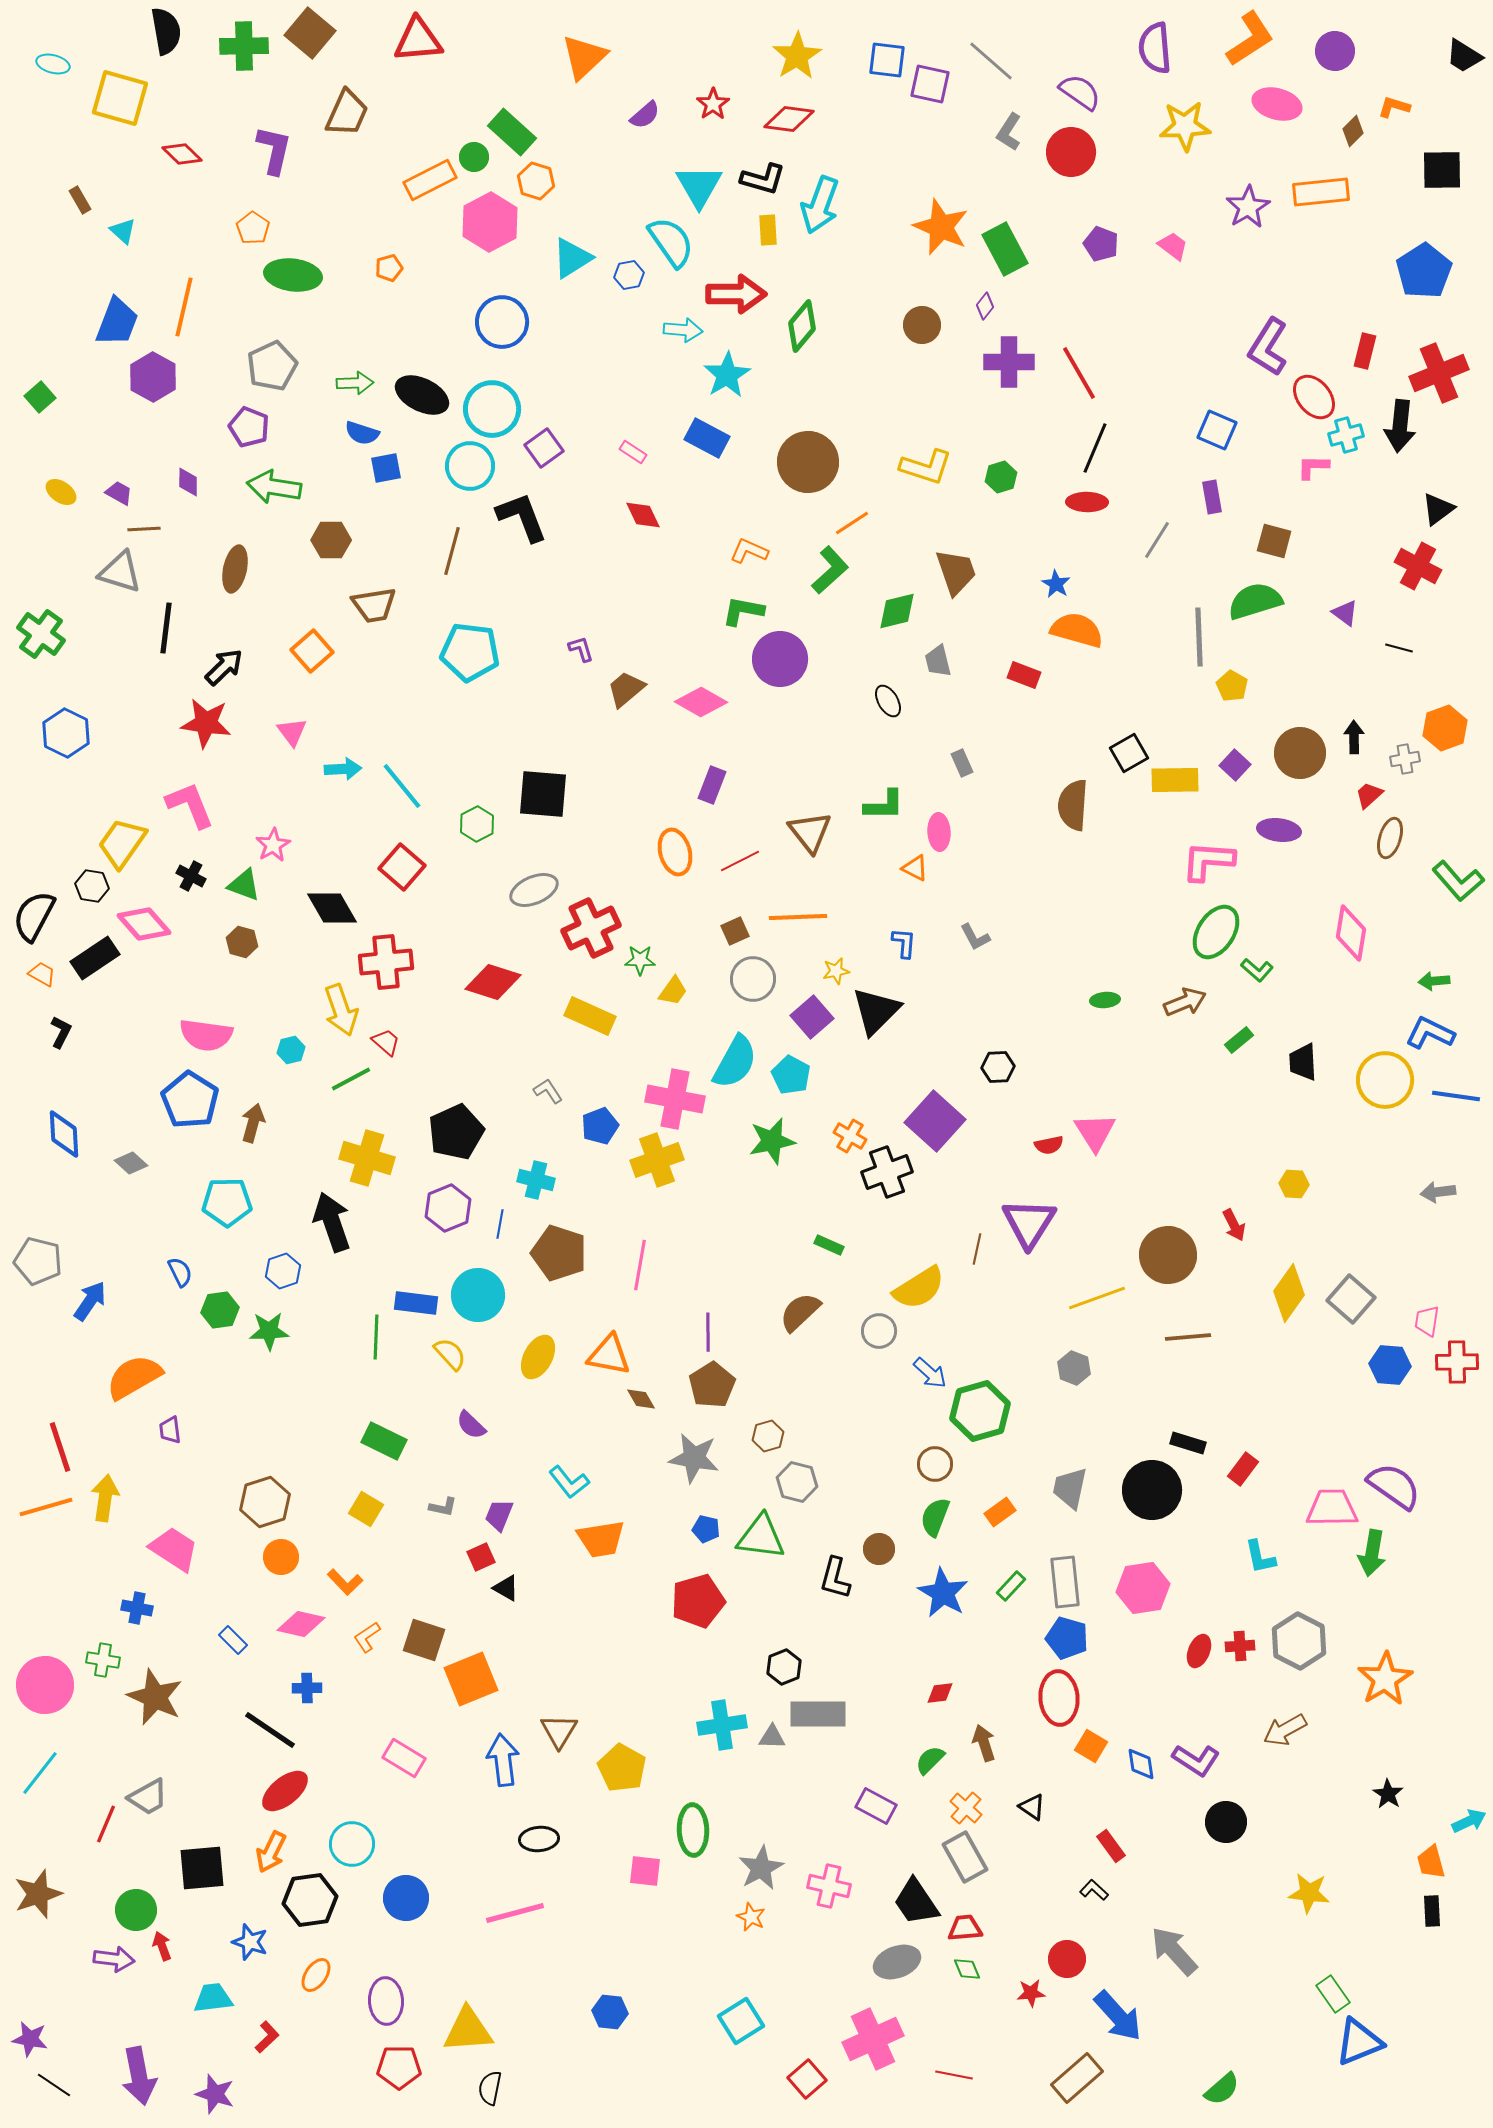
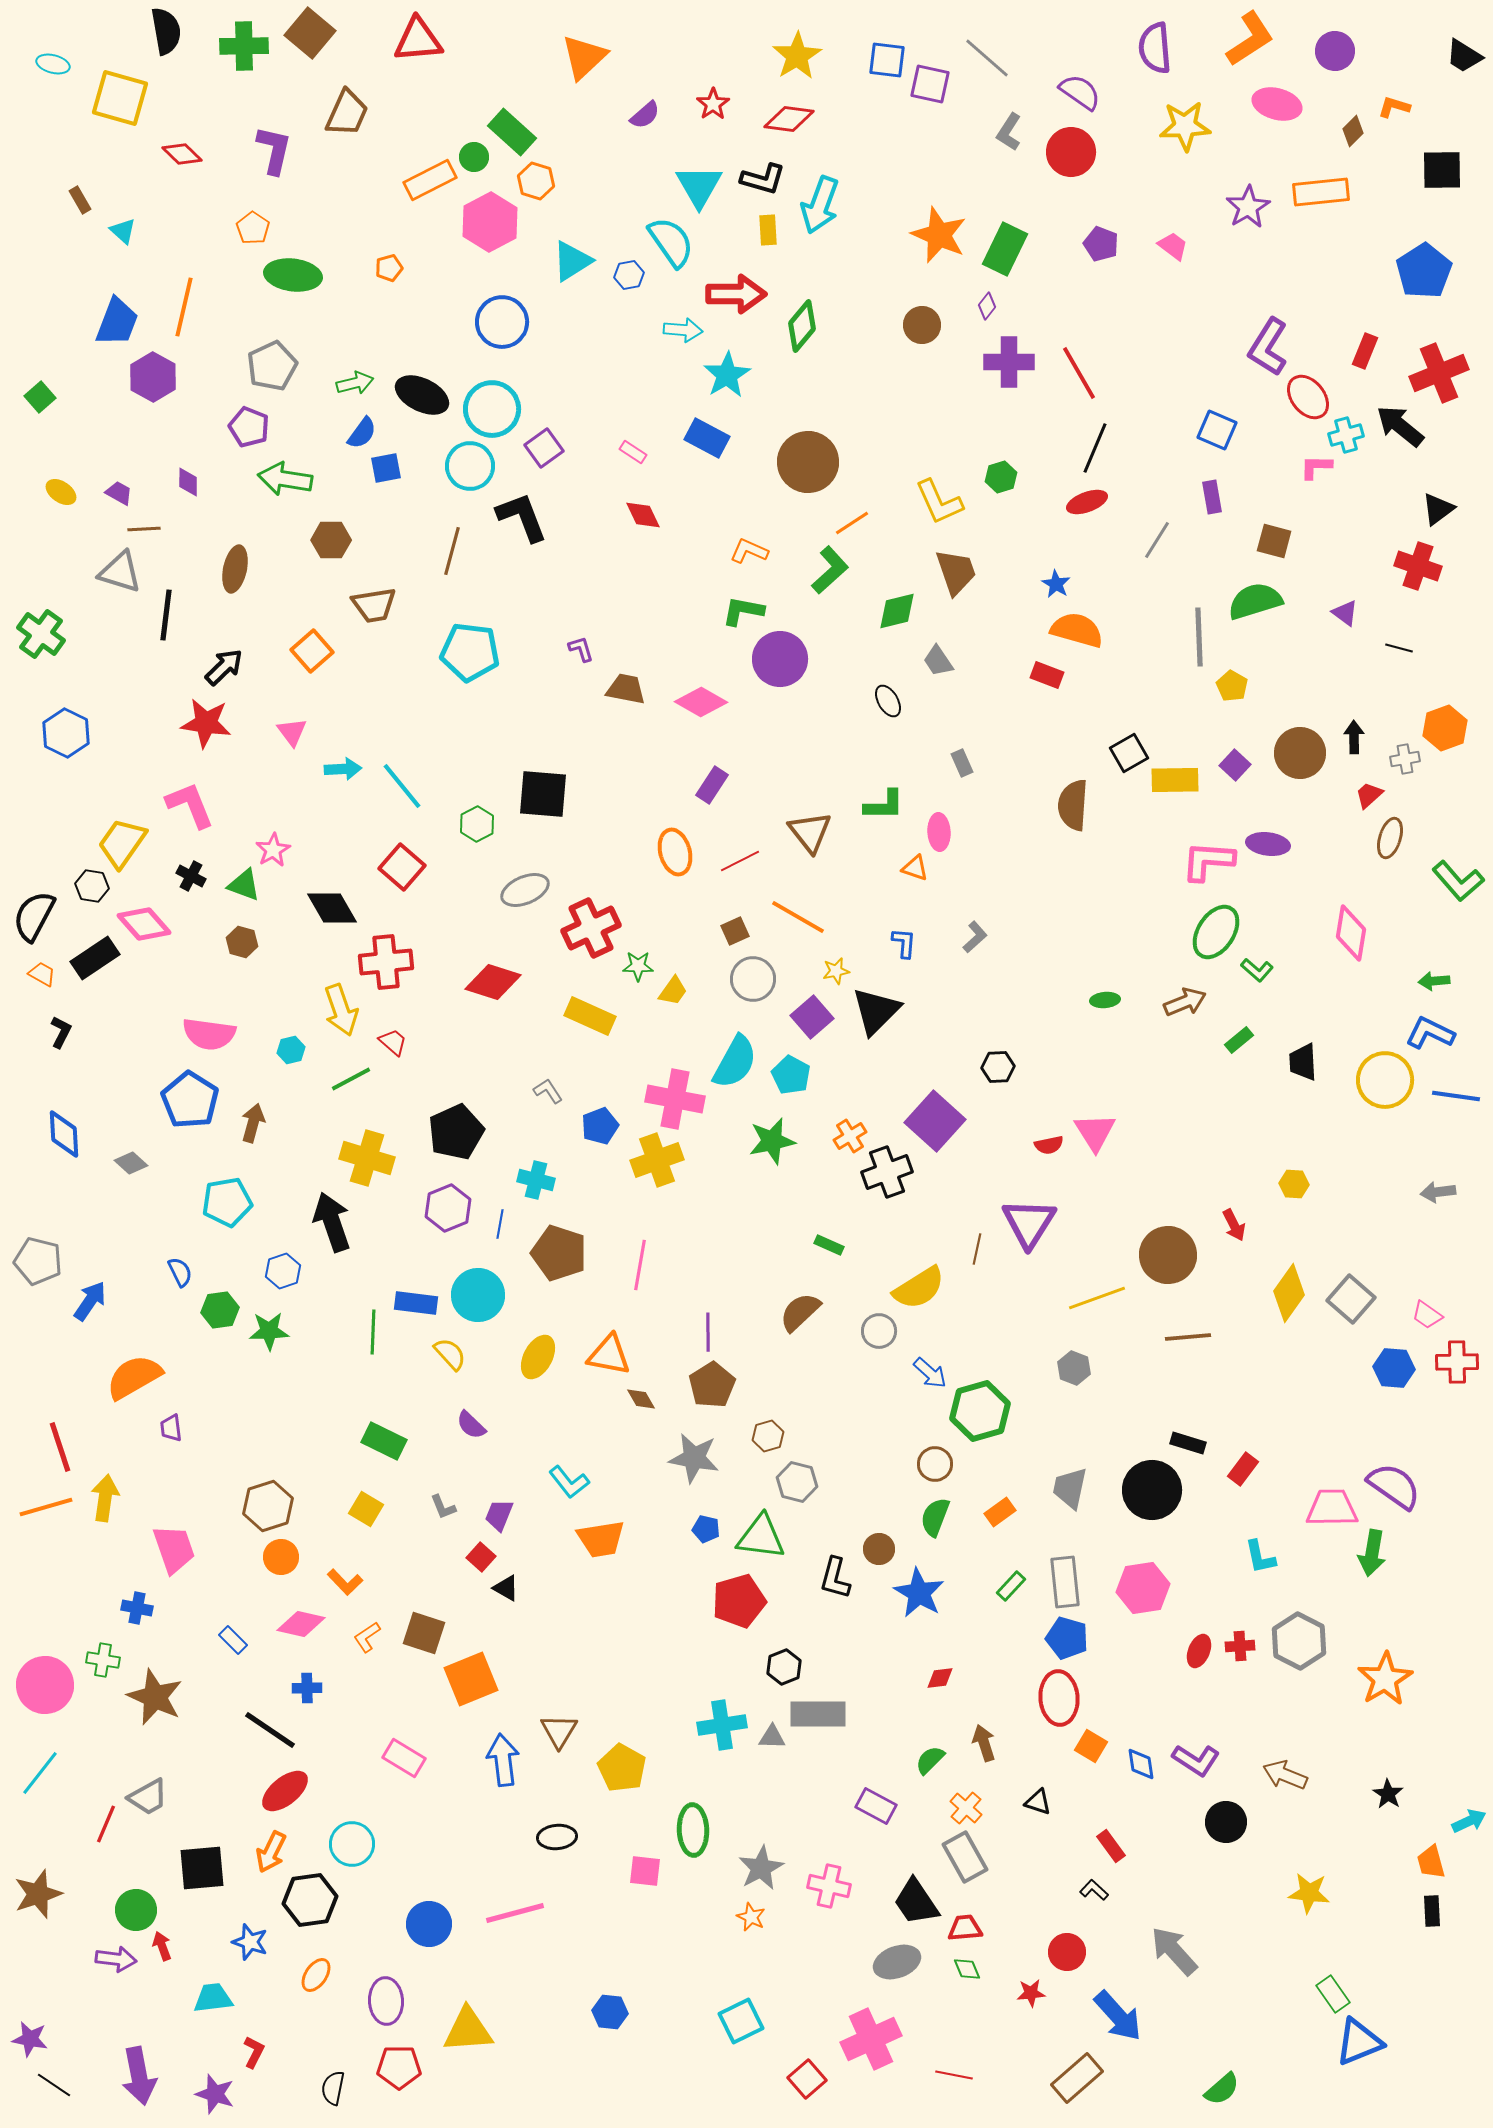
gray line at (991, 61): moved 4 px left, 3 px up
orange star at (941, 227): moved 2 px left, 8 px down
green rectangle at (1005, 249): rotated 54 degrees clockwise
cyan triangle at (572, 258): moved 3 px down
purple diamond at (985, 306): moved 2 px right
red rectangle at (1365, 351): rotated 8 degrees clockwise
green arrow at (355, 383): rotated 12 degrees counterclockwise
red ellipse at (1314, 397): moved 6 px left
black arrow at (1400, 426): rotated 123 degrees clockwise
blue semicircle at (362, 433): rotated 72 degrees counterclockwise
yellow L-shape at (926, 467): moved 13 px right, 35 px down; rotated 48 degrees clockwise
pink L-shape at (1313, 467): moved 3 px right
green arrow at (274, 487): moved 11 px right, 8 px up
red ellipse at (1087, 502): rotated 21 degrees counterclockwise
red cross at (1418, 566): rotated 9 degrees counterclockwise
black line at (166, 628): moved 13 px up
gray trapezoid at (938, 661): rotated 20 degrees counterclockwise
red rectangle at (1024, 675): moved 23 px right
brown trapezoid at (626, 689): rotated 51 degrees clockwise
purple rectangle at (712, 785): rotated 12 degrees clockwise
purple ellipse at (1279, 830): moved 11 px left, 14 px down
pink star at (273, 845): moved 5 px down
orange triangle at (915, 868): rotated 8 degrees counterclockwise
gray ellipse at (534, 890): moved 9 px left
orange line at (798, 917): rotated 32 degrees clockwise
gray L-shape at (975, 937): rotated 104 degrees counterclockwise
green star at (640, 960): moved 2 px left, 6 px down
pink semicircle at (206, 1035): moved 3 px right, 1 px up
red trapezoid at (386, 1042): moved 7 px right
orange cross at (850, 1136): rotated 28 degrees clockwise
cyan pentagon at (227, 1202): rotated 9 degrees counterclockwise
pink trapezoid at (1427, 1321): moved 6 px up; rotated 64 degrees counterclockwise
green line at (376, 1337): moved 3 px left, 5 px up
blue hexagon at (1390, 1365): moved 4 px right, 3 px down
purple trapezoid at (170, 1430): moved 1 px right, 2 px up
brown hexagon at (265, 1502): moved 3 px right, 4 px down
gray L-shape at (443, 1507): rotated 56 degrees clockwise
pink trapezoid at (174, 1549): rotated 38 degrees clockwise
red square at (481, 1557): rotated 24 degrees counterclockwise
blue star at (943, 1593): moved 24 px left
red pentagon at (698, 1601): moved 41 px right
brown square at (424, 1640): moved 7 px up
red diamond at (940, 1693): moved 15 px up
brown arrow at (1285, 1730): moved 45 px down; rotated 51 degrees clockwise
black triangle at (1032, 1807): moved 6 px right, 5 px up; rotated 16 degrees counterclockwise
black ellipse at (539, 1839): moved 18 px right, 2 px up
blue circle at (406, 1898): moved 23 px right, 26 px down
purple arrow at (114, 1959): moved 2 px right
red circle at (1067, 1959): moved 7 px up
cyan square at (741, 2021): rotated 6 degrees clockwise
red L-shape at (267, 2037): moved 13 px left, 15 px down; rotated 20 degrees counterclockwise
pink cross at (873, 2039): moved 2 px left
black semicircle at (490, 2088): moved 157 px left
